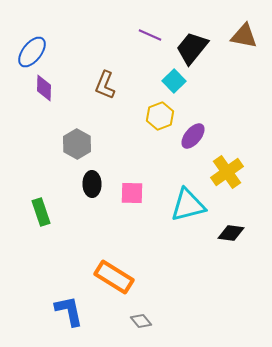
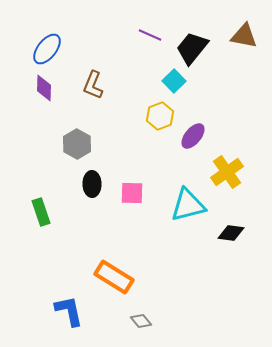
blue ellipse: moved 15 px right, 3 px up
brown L-shape: moved 12 px left
